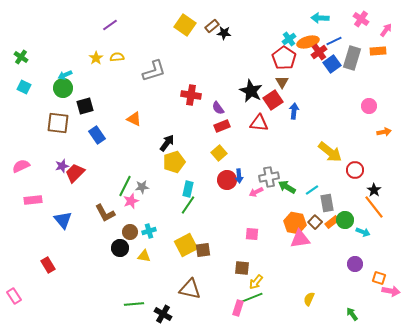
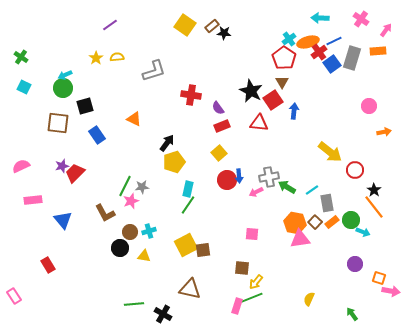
green circle at (345, 220): moved 6 px right
pink rectangle at (238, 308): moved 1 px left, 2 px up
